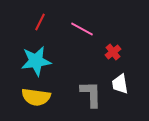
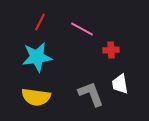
red cross: moved 2 px left, 2 px up; rotated 35 degrees clockwise
cyan star: moved 1 px right, 4 px up
gray L-shape: rotated 20 degrees counterclockwise
